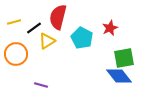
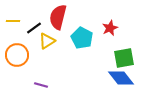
yellow line: moved 1 px left, 1 px up; rotated 16 degrees clockwise
orange circle: moved 1 px right, 1 px down
blue diamond: moved 2 px right, 2 px down
